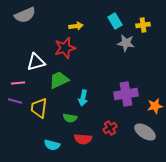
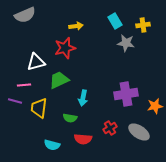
pink line: moved 6 px right, 2 px down
gray ellipse: moved 6 px left
